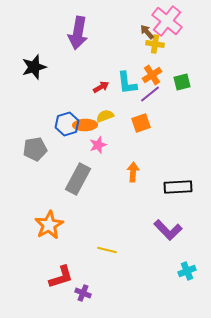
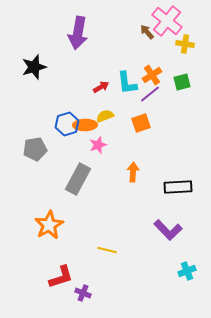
yellow cross: moved 30 px right
